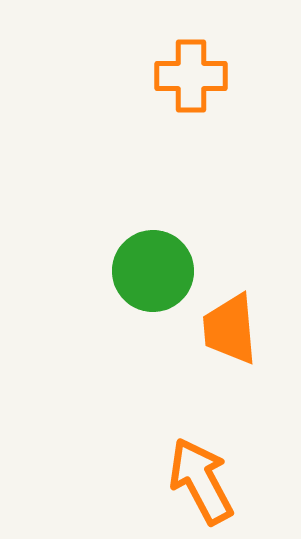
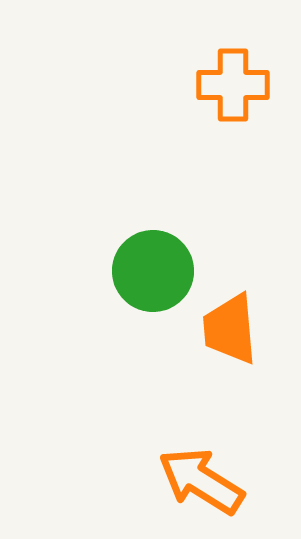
orange cross: moved 42 px right, 9 px down
orange arrow: rotated 30 degrees counterclockwise
